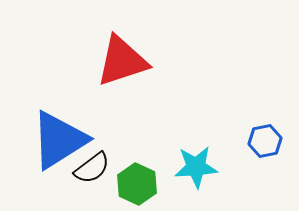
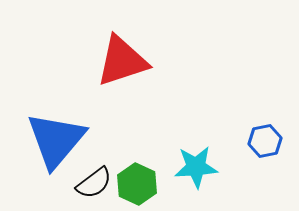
blue triangle: moved 3 px left; rotated 18 degrees counterclockwise
black semicircle: moved 2 px right, 15 px down
